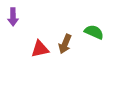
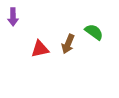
green semicircle: rotated 12 degrees clockwise
brown arrow: moved 3 px right
